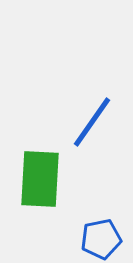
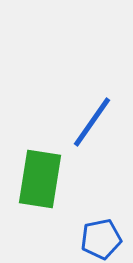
green rectangle: rotated 6 degrees clockwise
